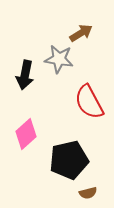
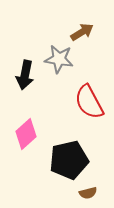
brown arrow: moved 1 px right, 1 px up
